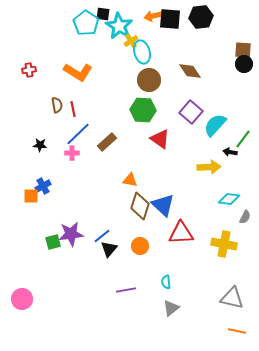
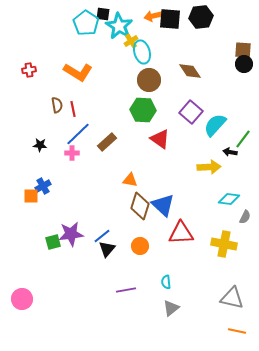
black triangle at (109, 249): moved 2 px left
